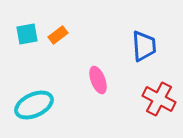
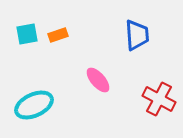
orange rectangle: rotated 18 degrees clockwise
blue trapezoid: moved 7 px left, 11 px up
pink ellipse: rotated 20 degrees counterclockwise
